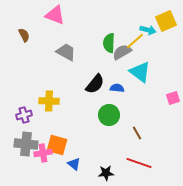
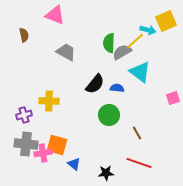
brown semicircle: rotated 16 degrees clockwise
